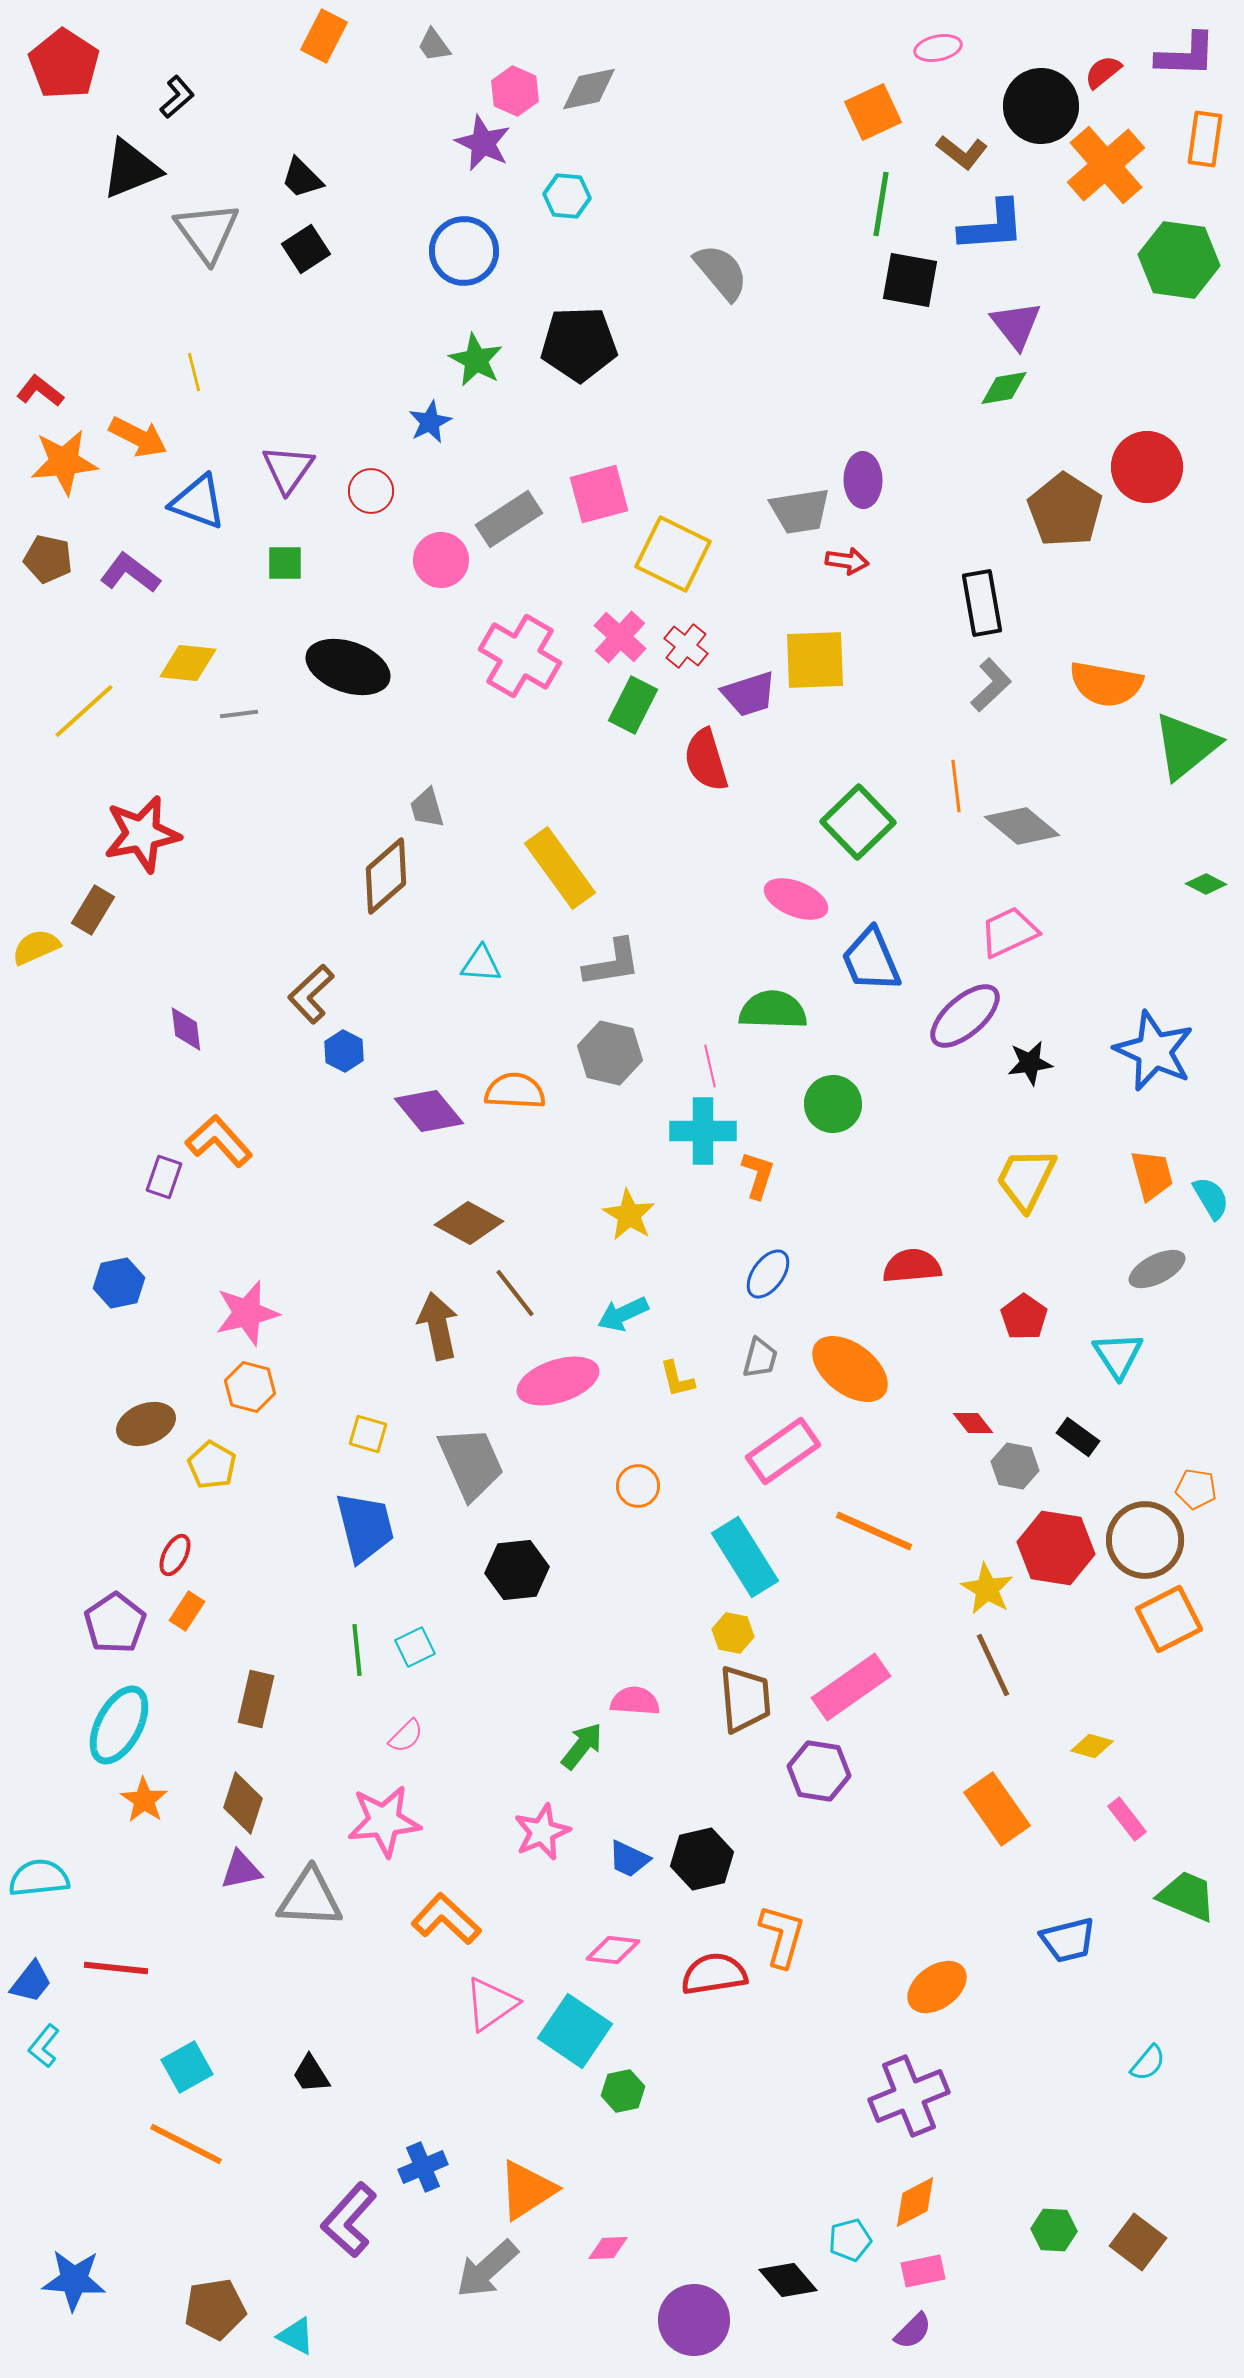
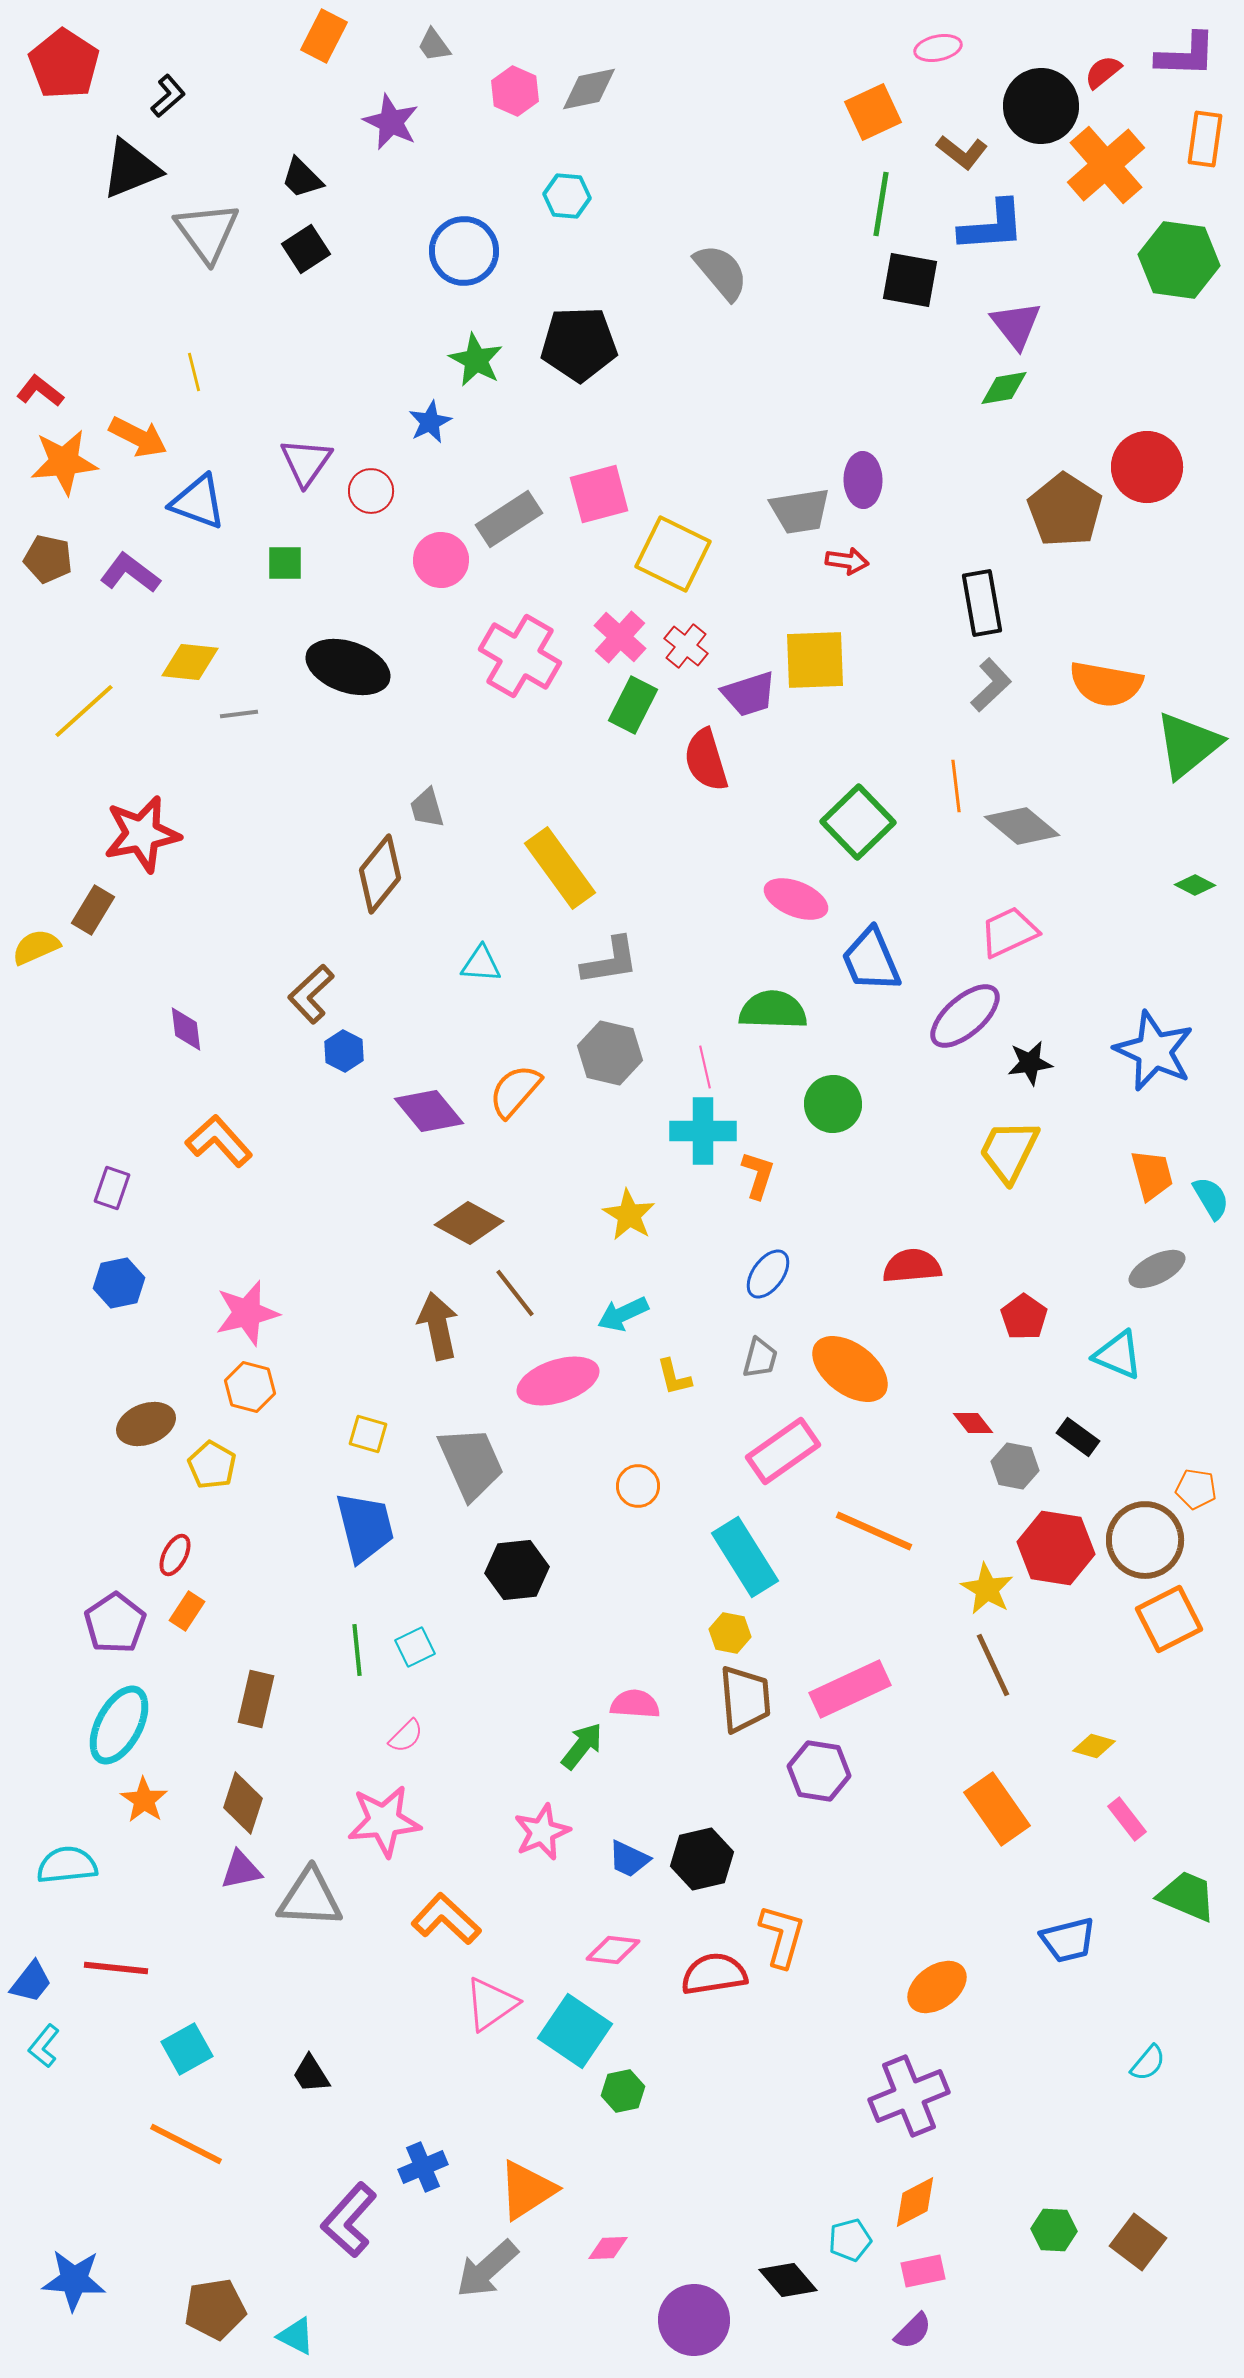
black L-shape at (177, 97): moved 9 px left, 1 px up
purple star at (483, 143): moved 92 px left, 21 px up
purple triangle at (288, 469): moved 18 px right, 7 px up
yellow diamond at (188, 663): moved 2 px right, 1 px up
green triangle at (1186, 746): moved 2 px right, 1 px up
brown diamond at (386, 876): moved 6 px left, 2 px up; rotated 10 degrees counterclockwise
green diamond at (1206, 884): moved 11 px left, 1 px down
gray L-shape at (612, 963): moved 2 px left, 2 px up
pink line at (710, 1066): moved 5 px left, 1 px down
orange semicircle at (515, 1091): rotated 52 degrees counterclockwise
purple rectangle at (164, 1177): moved 52 px left, 11 px down
yellow trapezoid at (1026, 1179): moved 17 px left, 28 px up
cyan triangle at (1118, 1355): rotated 34 degrees counterclockwise
yellow L-shape at (677, 1379): moved 3 px left, 2 px up
yellow hexagon at (733, 1633): moved 3 px left
pink rectangle at (851, 1687): moved 1 px left, 2 px down; rotated 10 degrees clockwise
pink semicircle at (635, 1701): moved 3 px down
yellow diamond at (1092, 1746): moved 2 px right
cyan semicircle at (39, 1878): moved 28 px right, 13 px up
cyan square at (187, 2067): moved 18 px up
